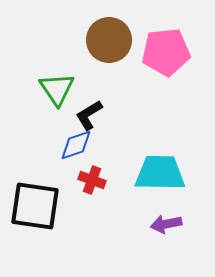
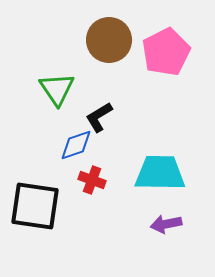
pink pentagon: rotated 21 degrees counterclockwise
black L-shape: moved 10 px right, 2 px down
